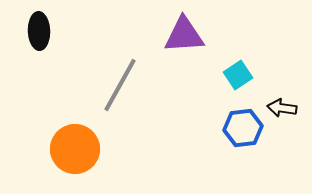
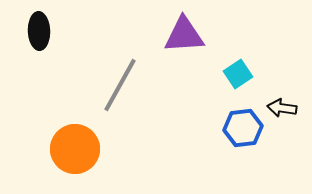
cyan square: moved 1 px up
